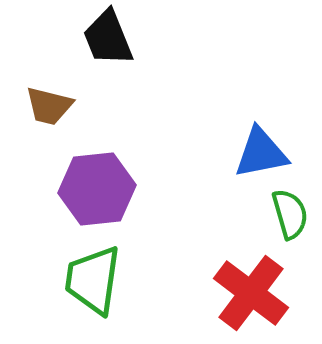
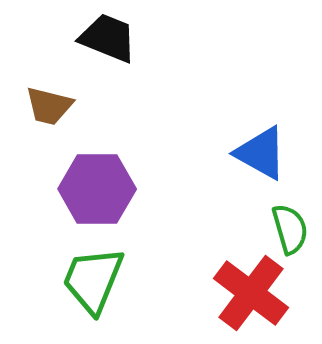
black trapezoid: rotated 134 degrees clockwise
blue triangle: rotated 40 degrees clockwise
purple hexagon: rotated 6 degrees clockwise
green semicircle: moved 15 px down
green trapezoid: rotated 14 degrees clockwise
